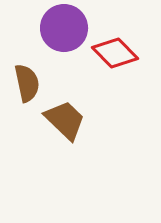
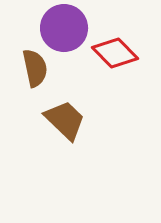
brown semicircle: moved 8 px right, 15 px up
